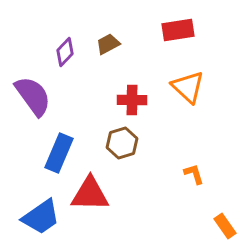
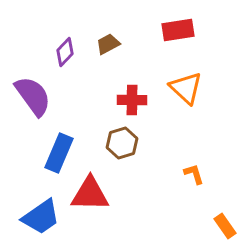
orange triangle: moved 2 px left, 1 px down
